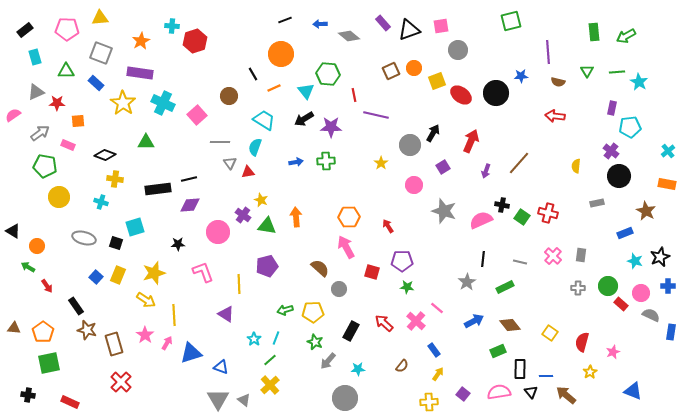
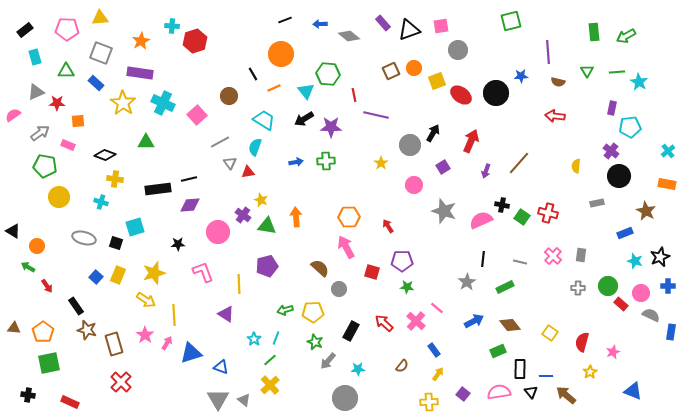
gray line at (220, 142): rotated 30 degrees counterclockwise
